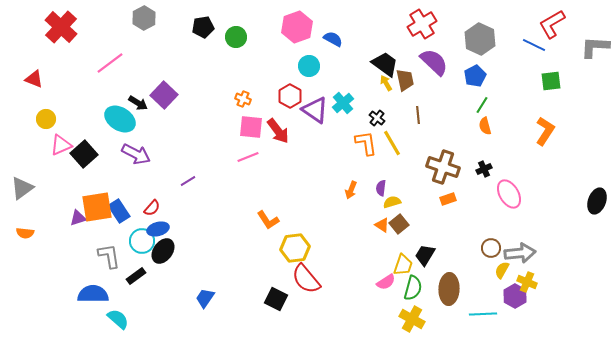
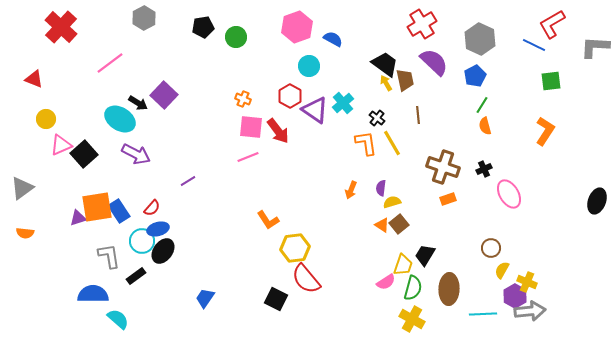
gray arrow at (520, 253): moved 10 px right, 58 px down
